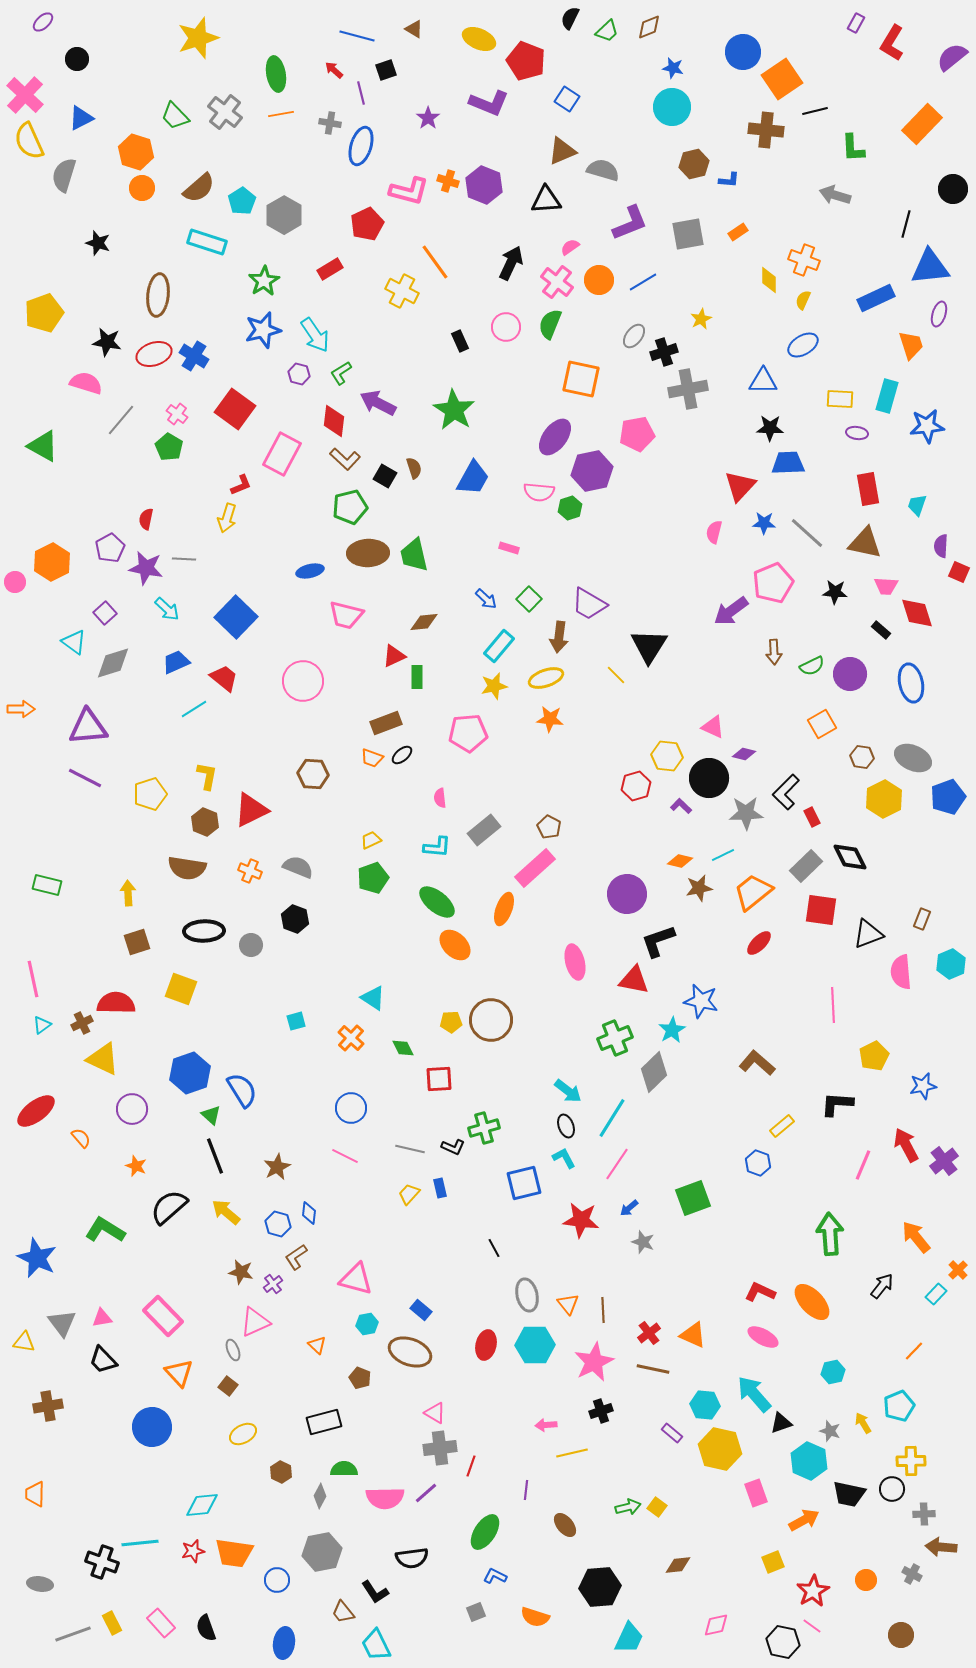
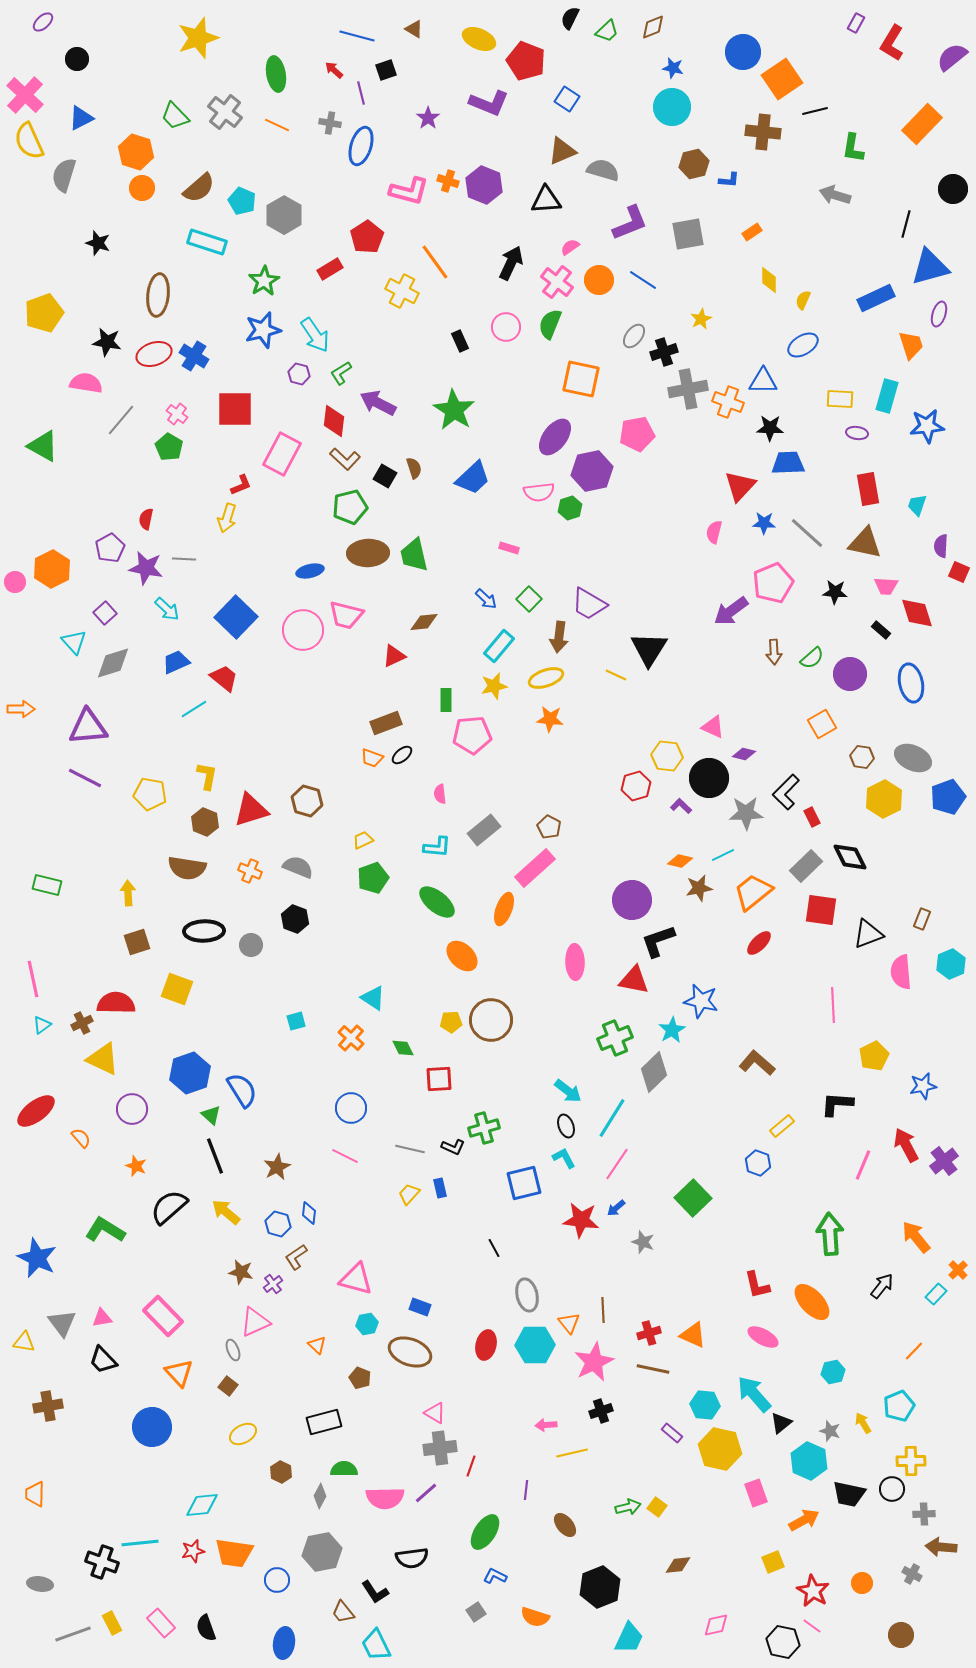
brown diamond at (649, 27): moved 4 px right
orange line at (281, 114): moved 4 px left, 11 px down; rotated 35 degrees clockwise
brown cross at (766, 130): moved 3 px left, 2 px down
green L-shape at (853, 148): rotated 12 degrees clockwise
cyan pentagon at (242, 201): rotated 16 degrees counterclockwise
red pentagon at (367, 224): moved 13 px down; rotated 8 degrees counterclockwise
orange rectangle at (738, 232): moved 14 px right
orange cross at (804, 260): moved 76 px left, 142 px down
blue triangle at (930, 267): rotated 9 degrees counterclockwise
blue line at (643, 282): moved 2 px up; rotated 64 degrees clockwise
pink semicircle at (86, 383): rotated 8 degrees counterclockwise
red square at (235, 409): rotated 36 degrees counterclockwise
blue trapezoid at (473, 478): rotated 18 degrees clockwise
pink semicircle at (539, 492): rotated 12 degrees counterclockwise
orange hexagon at (52, 562): moved 7 px down
cyan triangle at (74, 642): rotated 12 degrees clockwise
black triangle at (649, 646): moved 3 px down
green semicircle at (812, 666): moved 8 px up; rotated 15 degrees counterclockwise
yellow line at (616, 675): rotated 20 degrees counterclockwise
green rectangle at (417, 677): moved 29 px right, 23 px down
pink circle at (303, 681): moved 51 px up
pink pentagon at (468, 733): moved 4 px right, 2 px down
brown hexagon at (313, 774): moved 6 px left, 27 px down; rotated 12 degrees clockwise
yellow pentagon at (150, 794): rotated 28 degrees clockwise
pink semicircle at (440, 798): moved 4 px up
red triangle at (251, 810): rotated 9 degrees clockwise
yellow trapezoid at (371, 840): moved 8 px left
purple circle at (627, 894): moved 5 px right, 6 px down
orange ellipse at (455, 945): moved 7 px right, 11 px down
pink ellipse at (575, 962): rotated 12 degrees clockwise
yellow square at (181, 989): moved 4 px left
green square at (693, 1198): rotated 24 degrees counterclockwise
blue arrow at (629, 1208): moved 13 px left
red L-shape at (760, 1292): moved 3 px left, 7 px up; rotated 128 degrees counterclockwise
orange triangle at (568, 1304): moved 1 px right, 19 px down
blue rectangle at (421, 1310): moved 1 px left, 3 px up; rotated 20 degrees counterclockwise
red cross at (649, 1333): rotated 20 degrees clockwise
black triangle at (781, 1423): rotated 20 degrees counterclockwise
orange circle at (866, 1580): moved 4 px left, 3 px down
black hexagon at (600, 1587): rotated 18 degrees counterclockwise
red star at (813, 1591): rotated 12 degrees counterclockwise
gray square at (476, 1612): rotated 12 degrees counterclockwise
